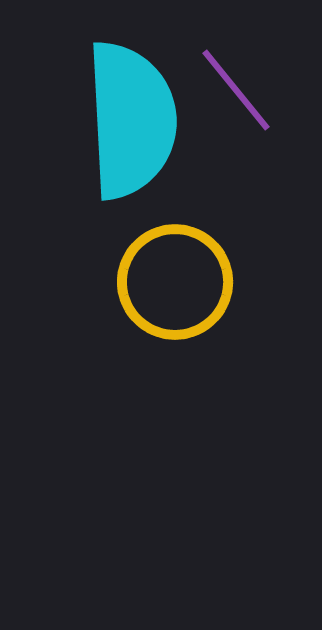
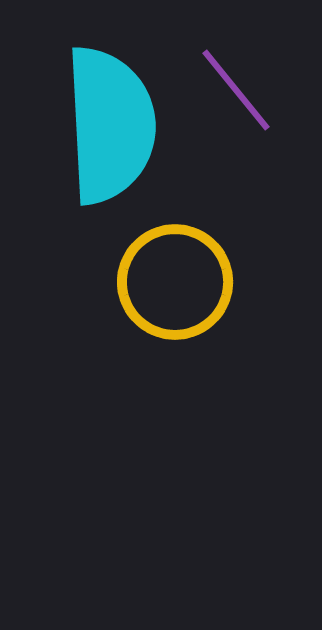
cyan semicircle: moved 21 px left, 5 px down
